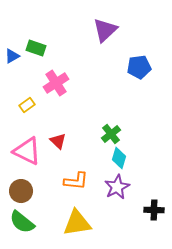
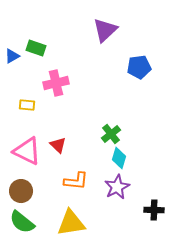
pink cross: rotated 20 degrees clockwise
yellow rectangle: rotated 42 degrees clockwise
red triangle: moved 4 px down
yellow triangle: moved 6 px left
